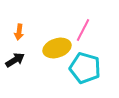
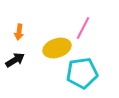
pink line: moved 2 px up
cyan pentagon: moved 3 px left, 5 px down; rotated 24 degrees counterclockwise
